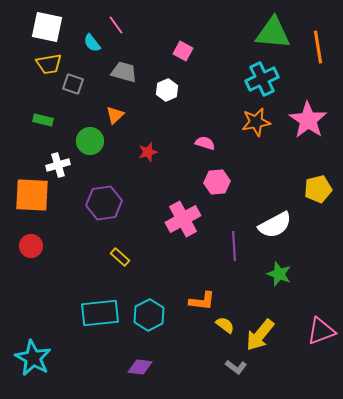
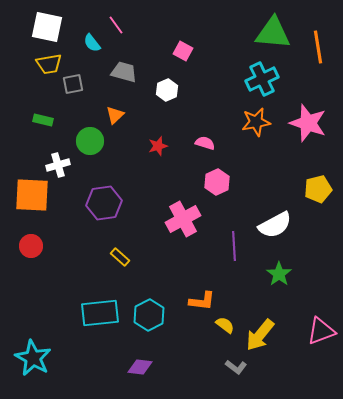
gray square: rotated 30 degrees counterclockwise
pink star: moved 3 px down; rotated 15 degrees counterclockwise
red star: moved 10 px right, 6 px up
pink hexagon: rotated 20 degrees counterclockwise
green star: rotated 15 degrees clockwise
